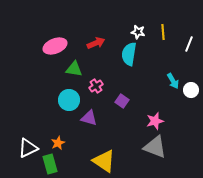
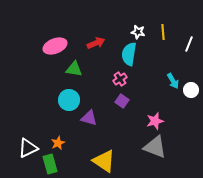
pink cross: moved 24 px right, 7 px up
